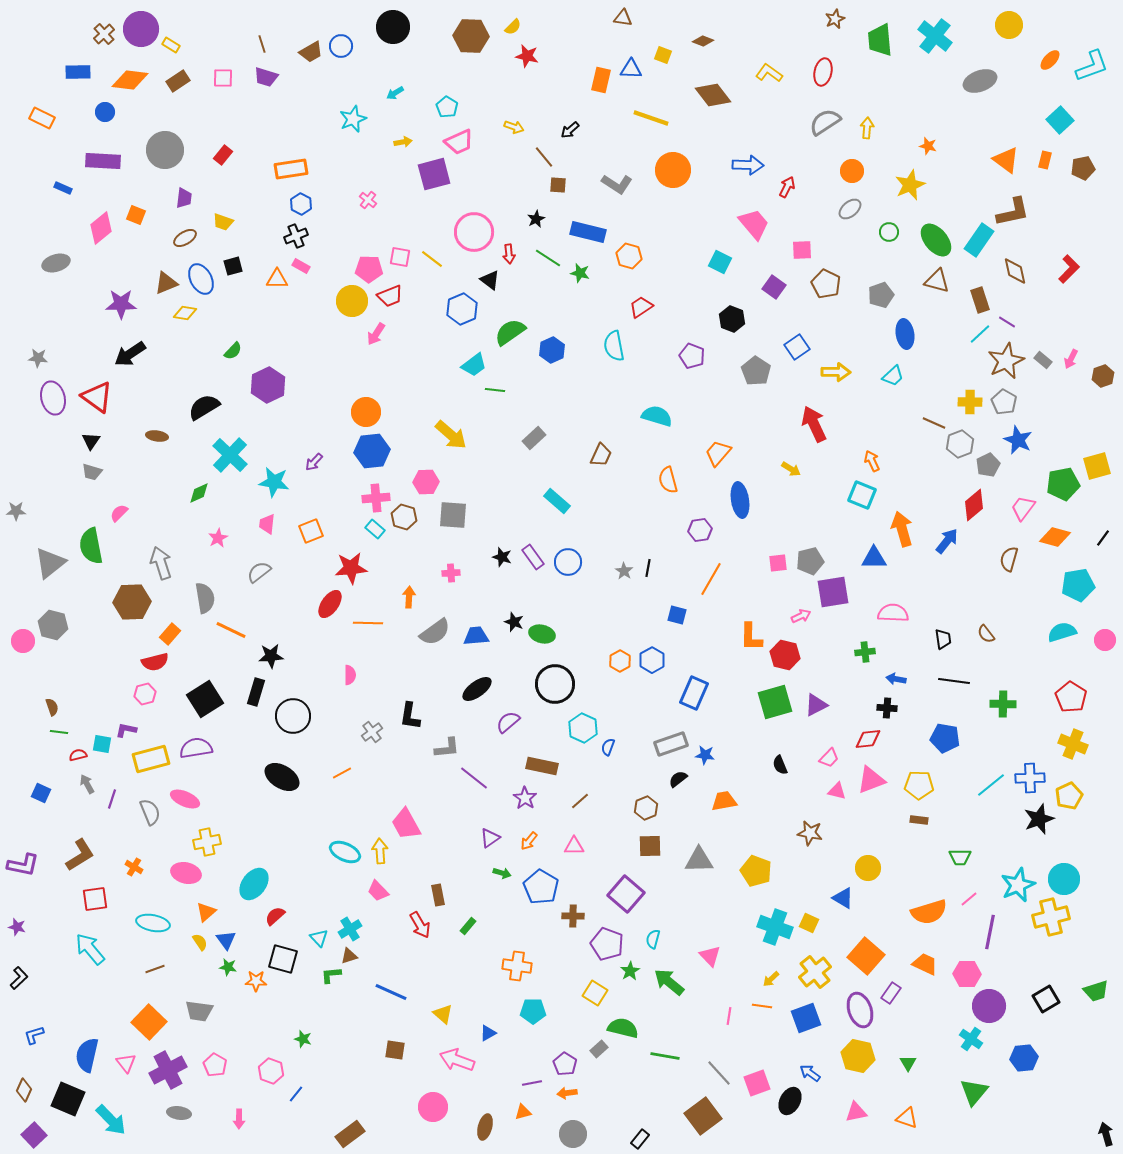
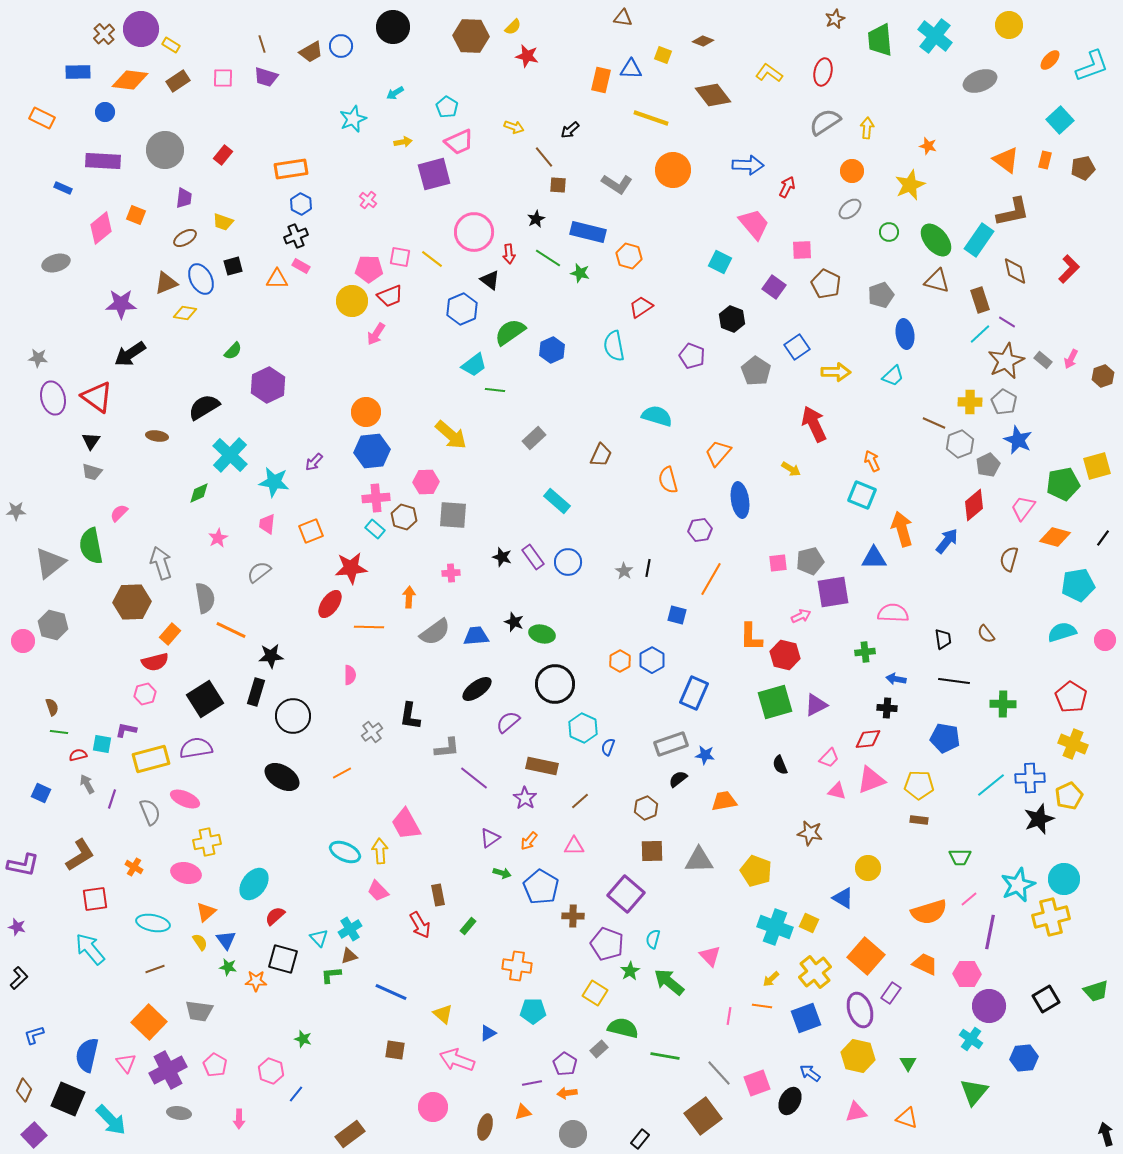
orange line at (368, 623): moved 1 px right, 4 px down
brown square at (650, 846): moved 2 px right, 5 px down
